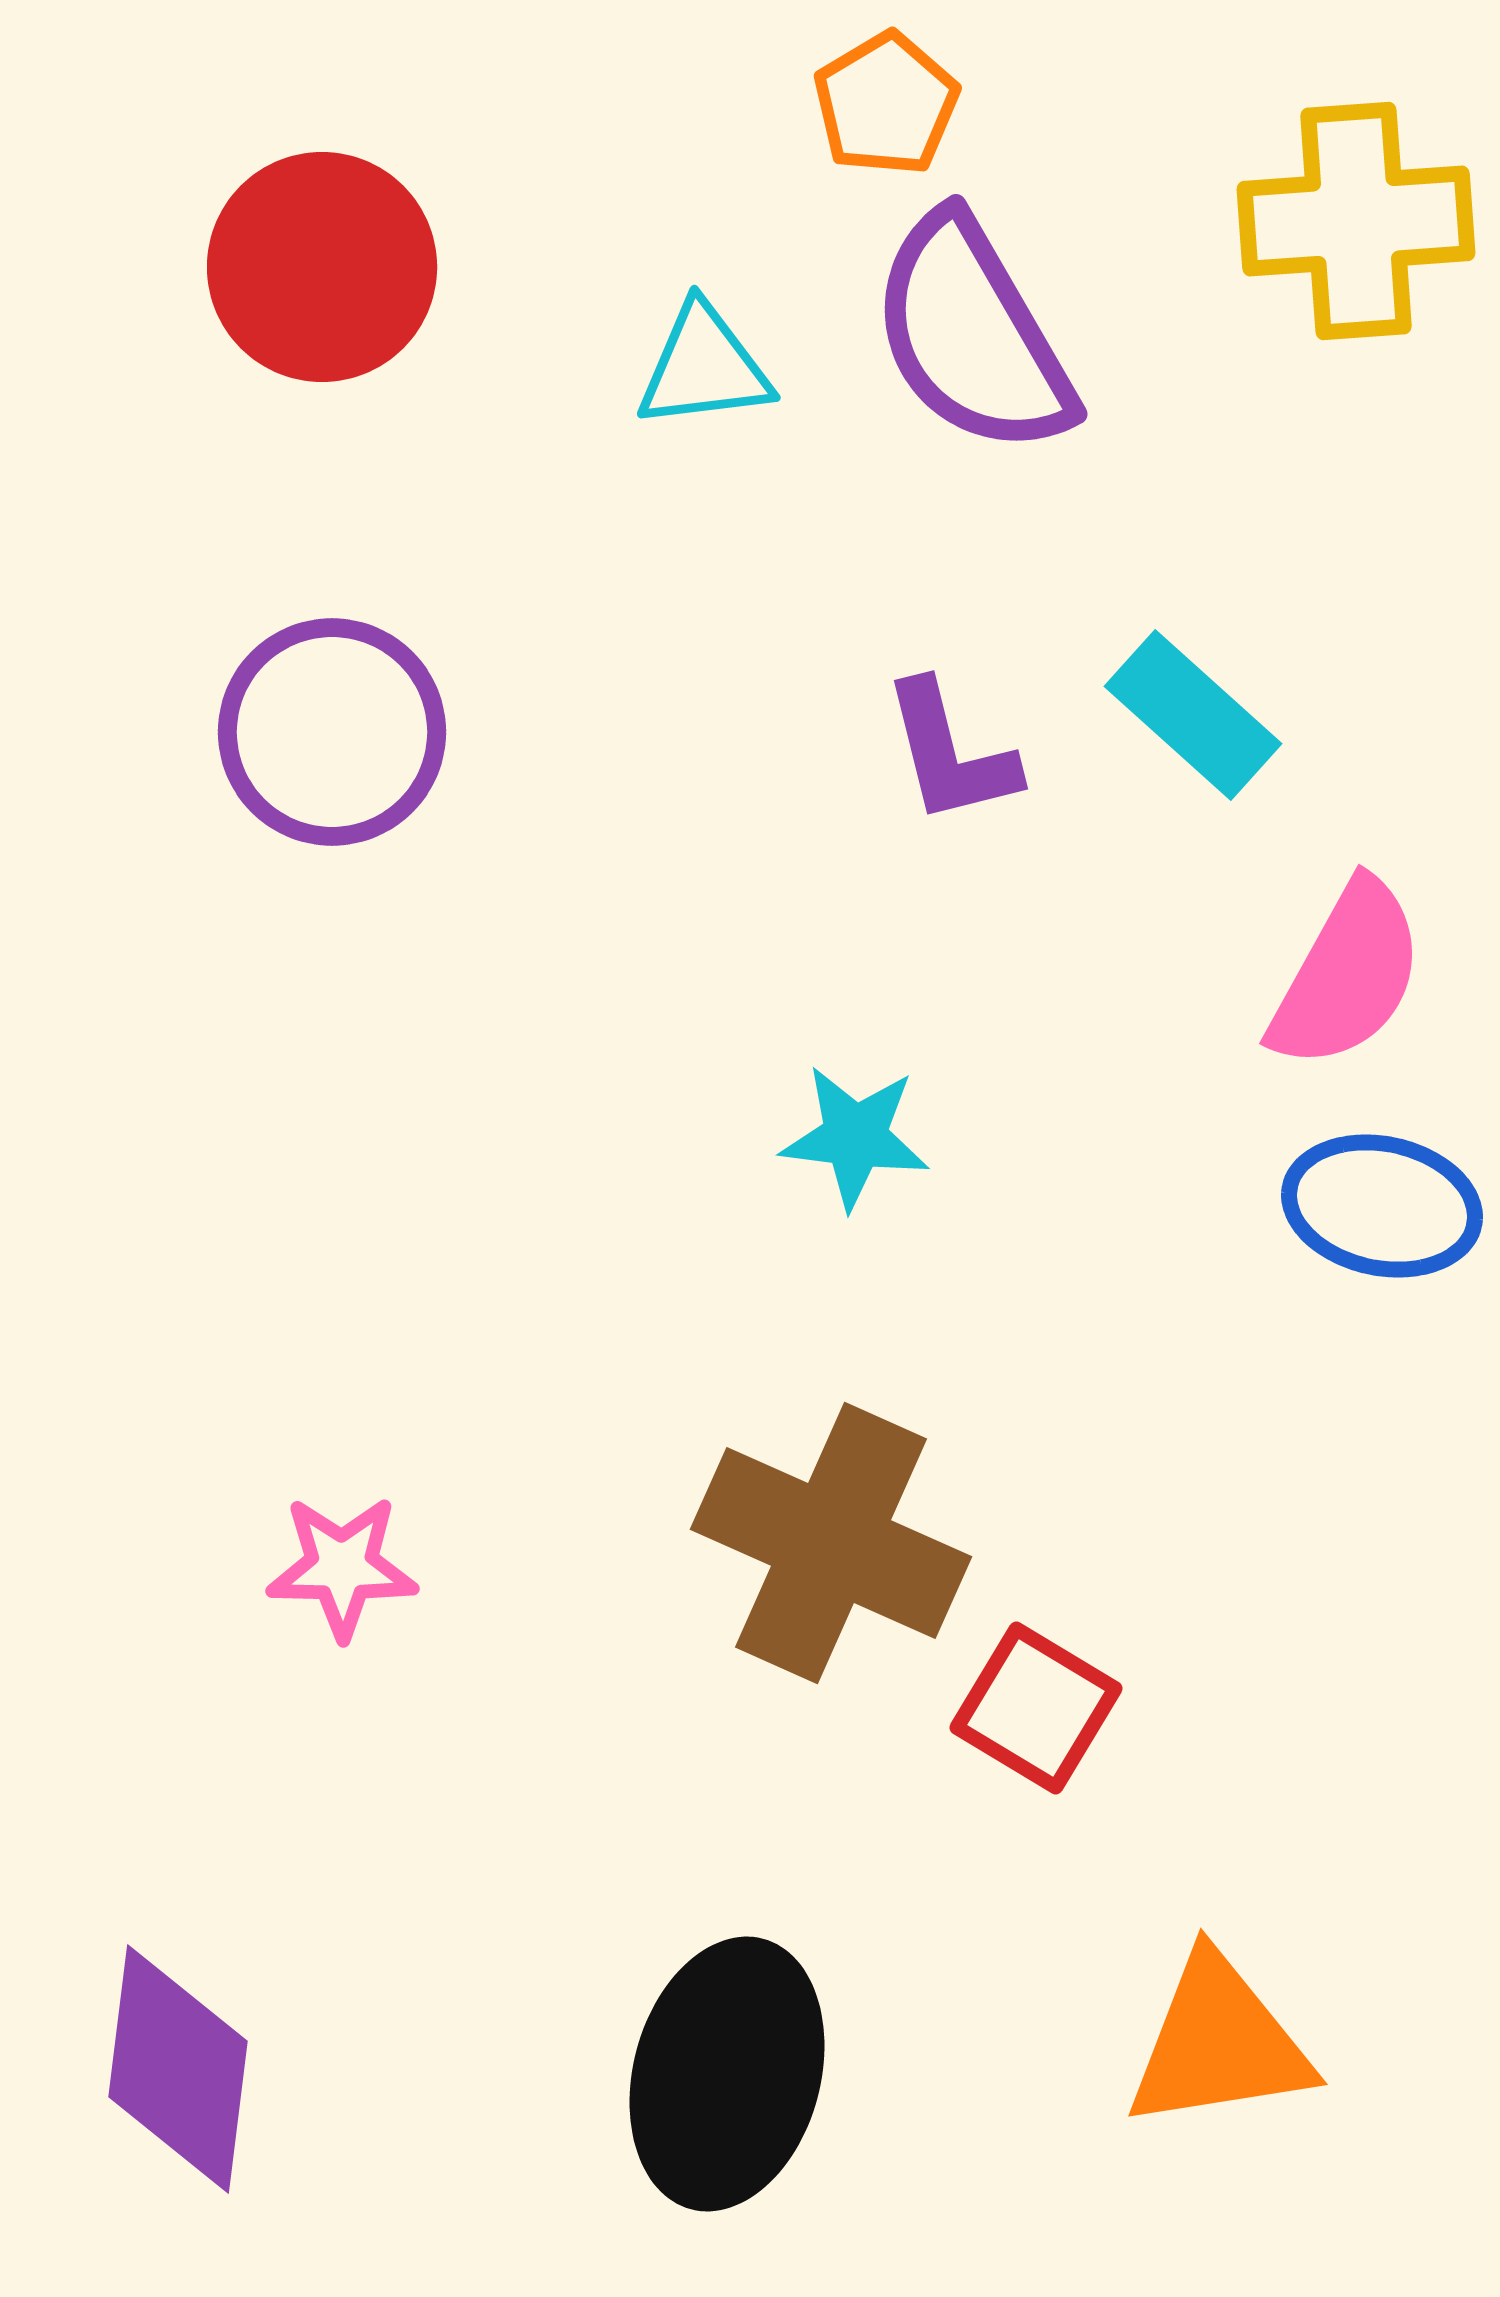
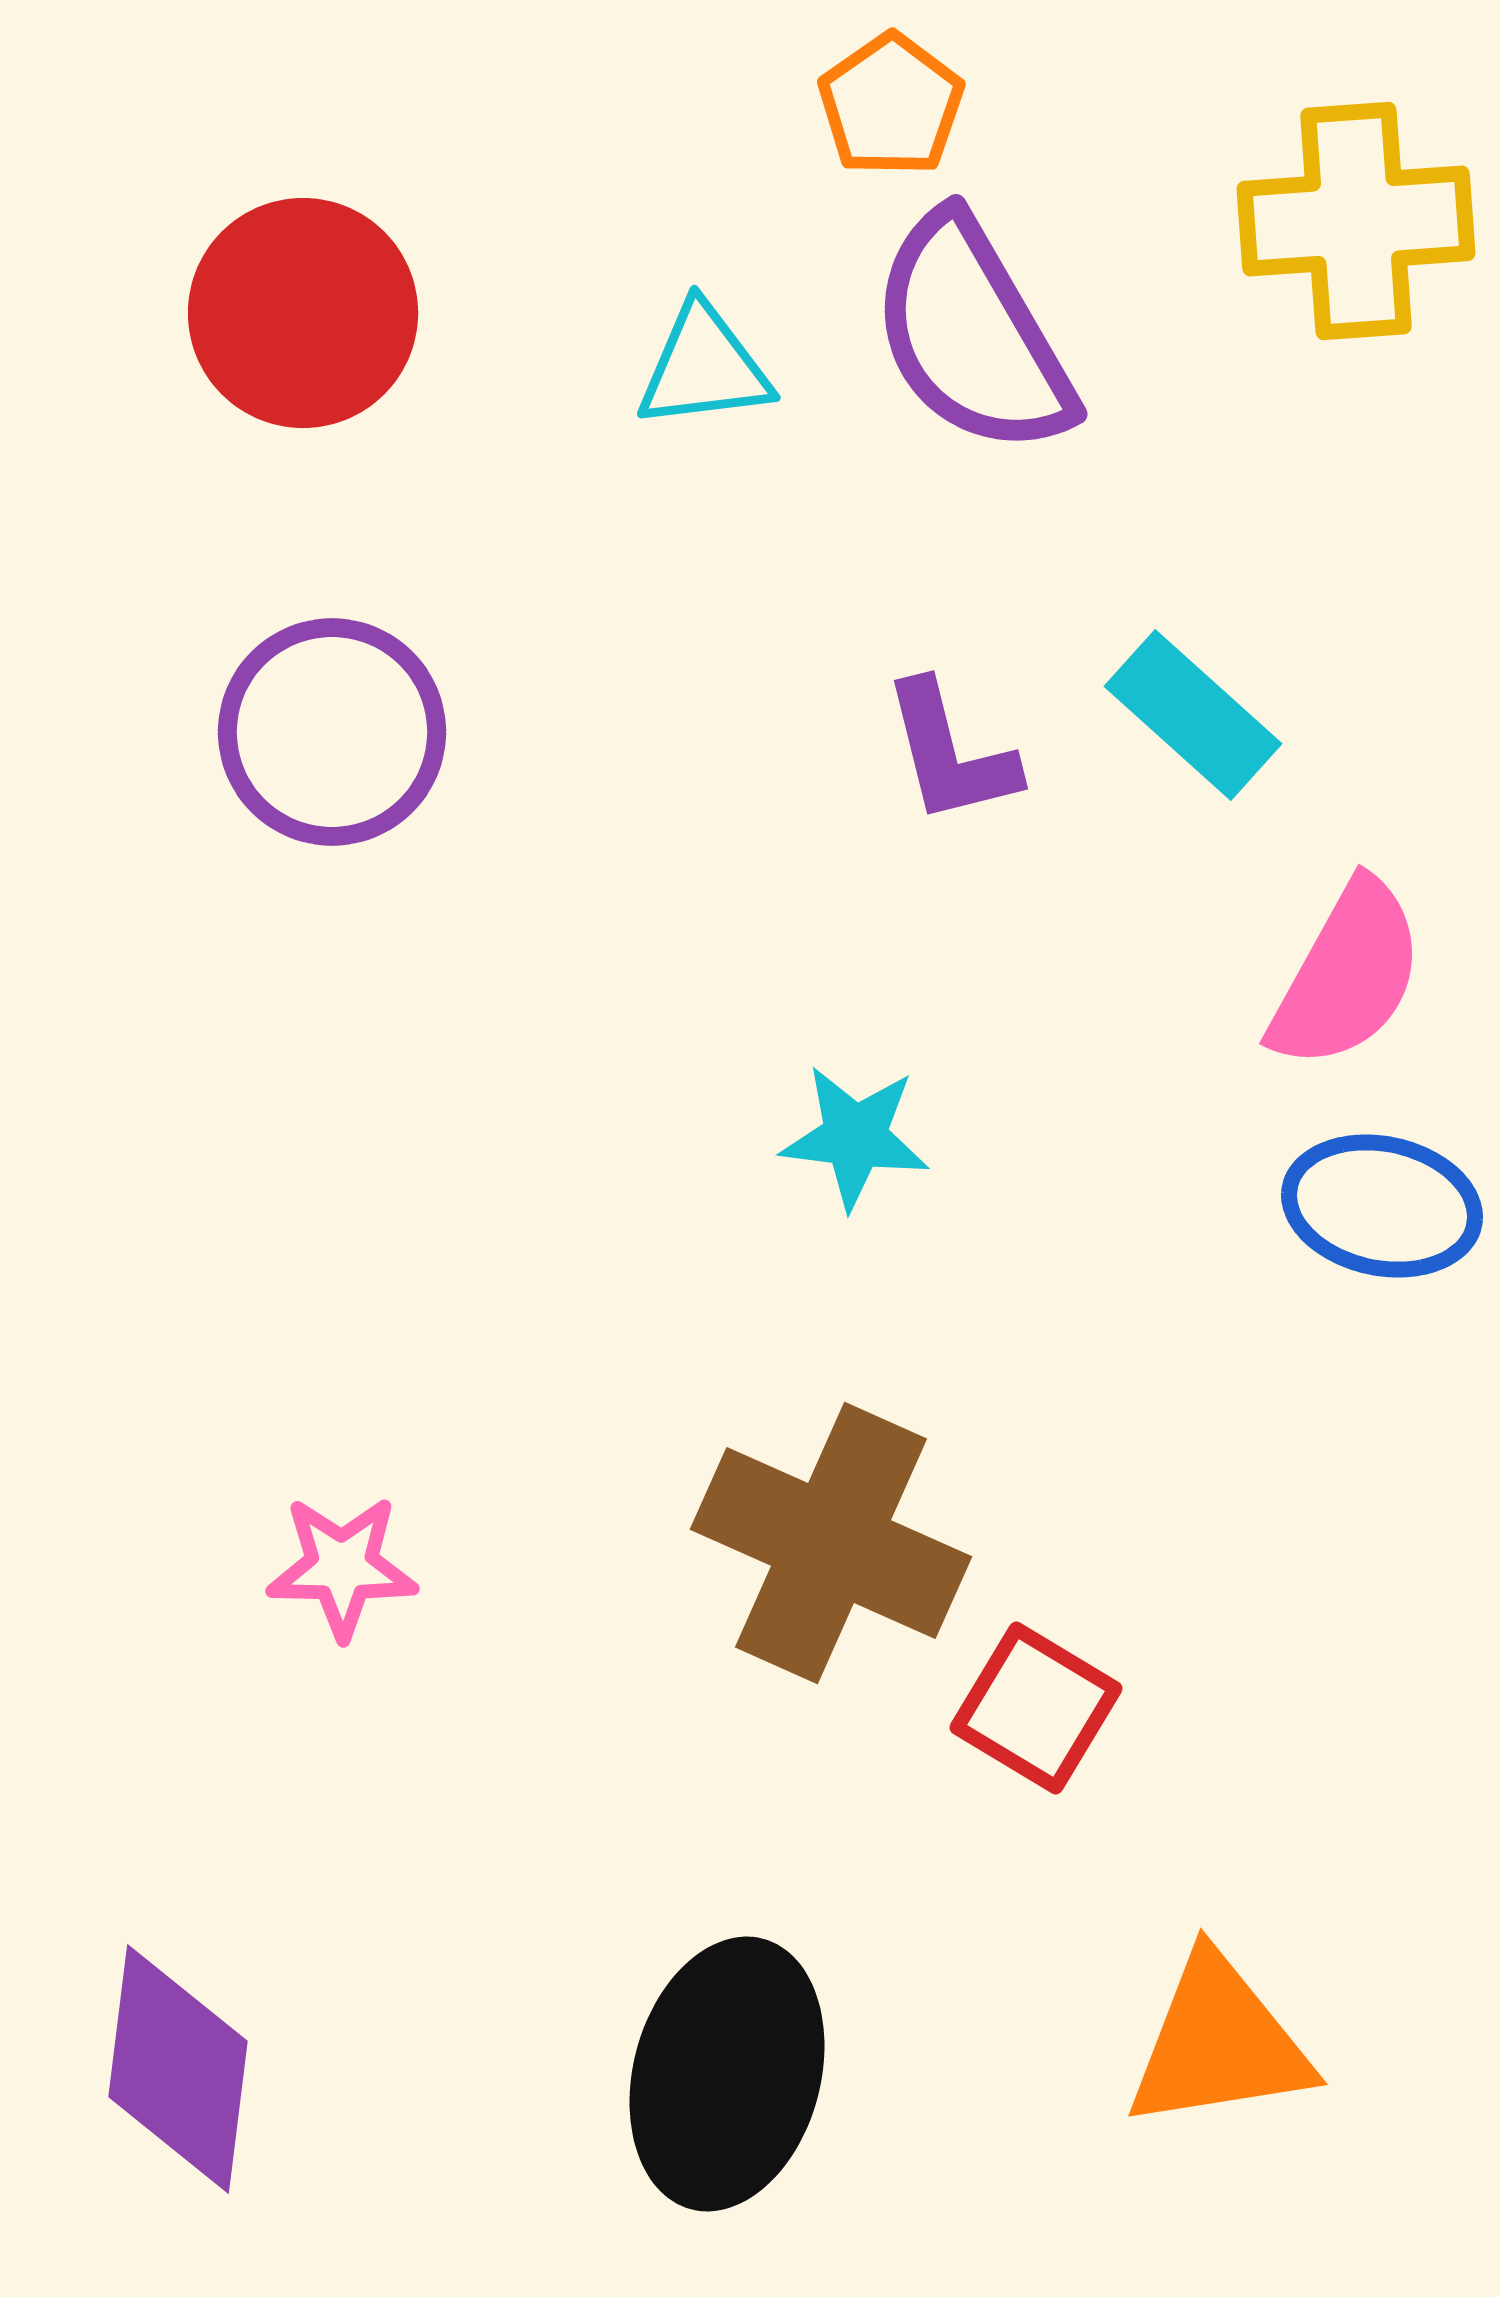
orange pentagon: moved 5 px right, 1 px down; rotated 4 degrees counterclockwise
red circle: moved 19 px left, 46 px down
